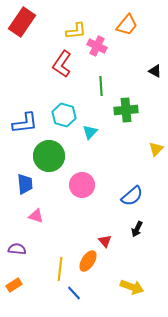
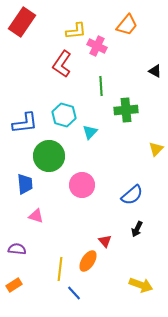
blue semicircle: moved 1 px up
yellow arrow: moved 9 px right, 2 px up
